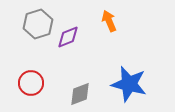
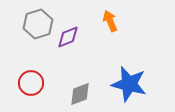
orange arrow: moved 1 px right
